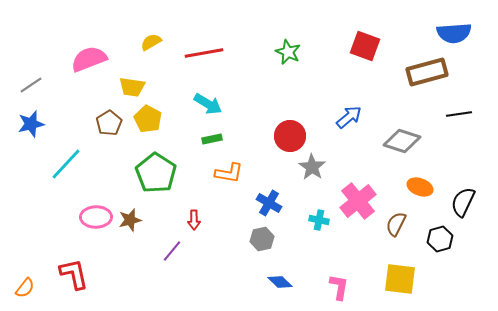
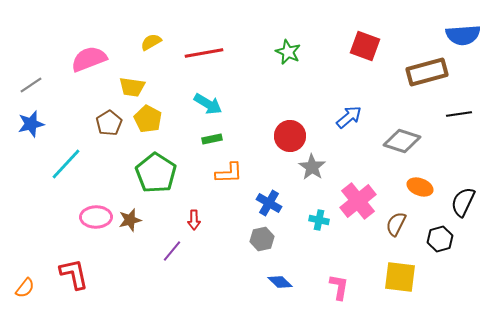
blue semicircle: moved 9 px right, 2 px down
orange L-shape: rotated 12 degrees counterclockwise
yellow square: moved 2 px up
